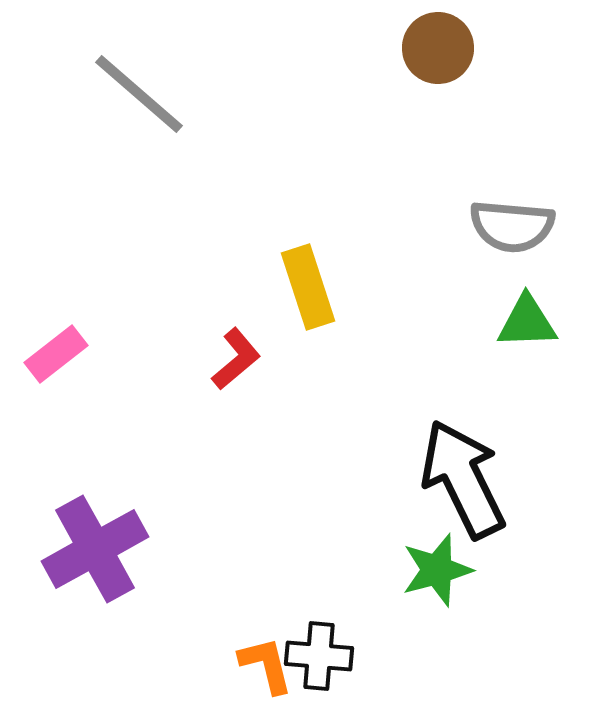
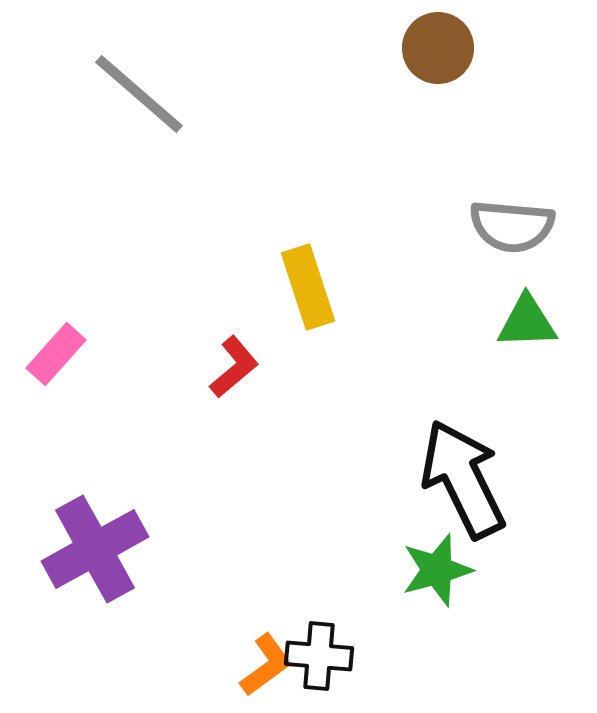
pink rectangle: rotated 10 degrees counterclockwise
red L-shape: moved 2 px left, 8 px down
orange L-shape: rotated 68 degrees clockwise
